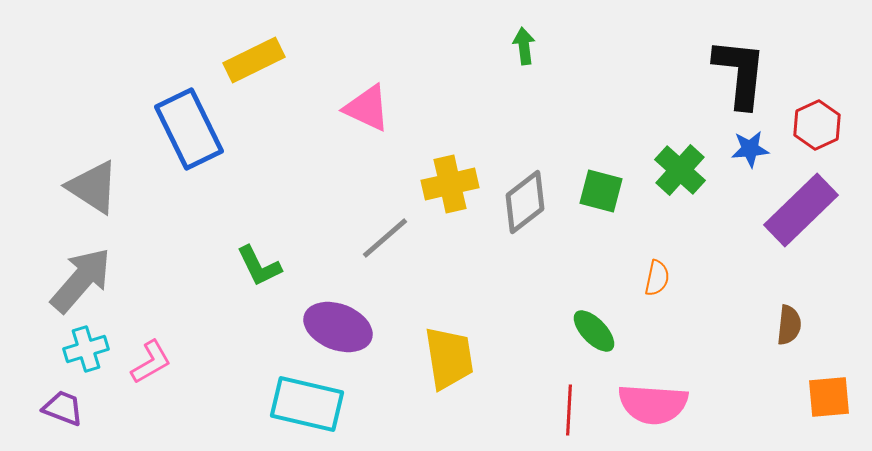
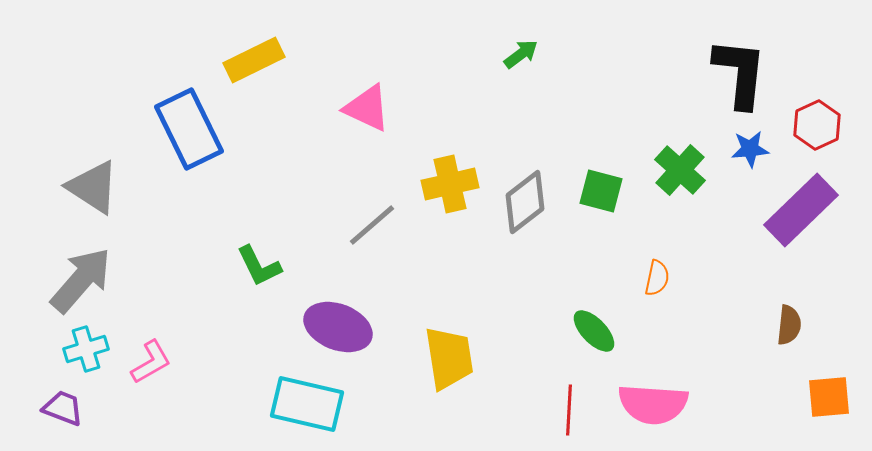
green arrow: moved 3 px left, 8 px down; rotated 60 degrees clockwise
gray line: moved 13 px left, 13 px up
